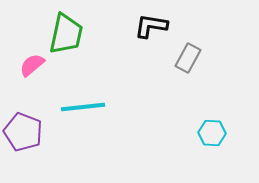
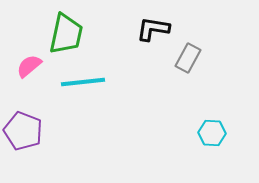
black L-shape: moved 2 px right, 3 px down
pink semicircle: moved 3 px left, 1 px down
cyan line: moved 25 px up
purple pentagon: moved 1 px up
